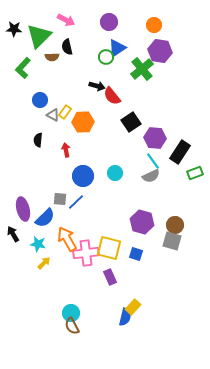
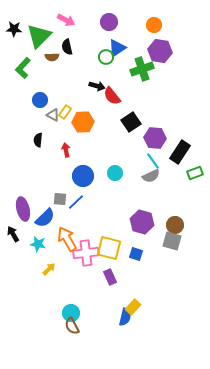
green cross at (142, 69): rotated 20 degrees clockwise
yellow arrow at (44, 263): moved 5 px right, 6 px down
